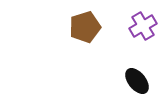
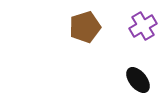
black ellipse: moved 1 px right, 1 px up
